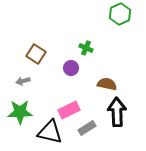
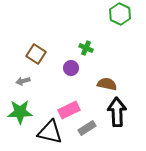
green hexagon: rotated 10 degrees counterclockwise
